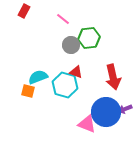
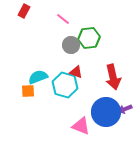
orange square: rotated 16 degrees counterclockwise
pink triangle: moved 6 px left, 2 px down
